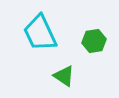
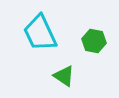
green hexagon: rotated 20 degrees clockwise
